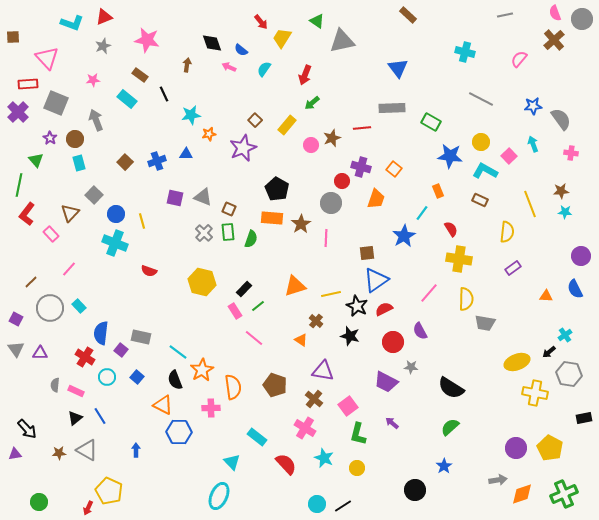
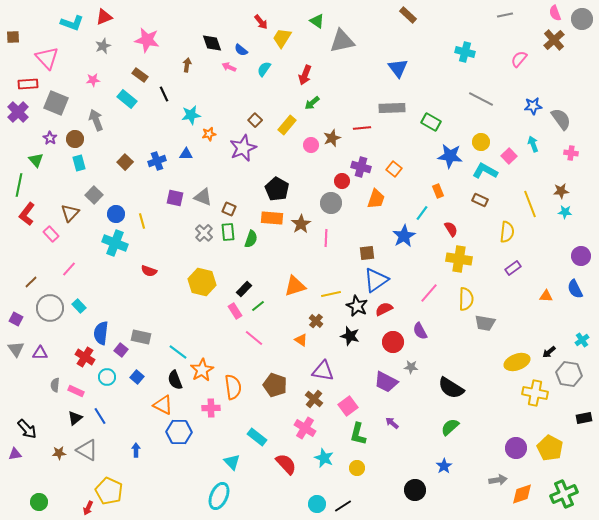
cyan cross at (565, 335): moved 17 px right, 5 px down
